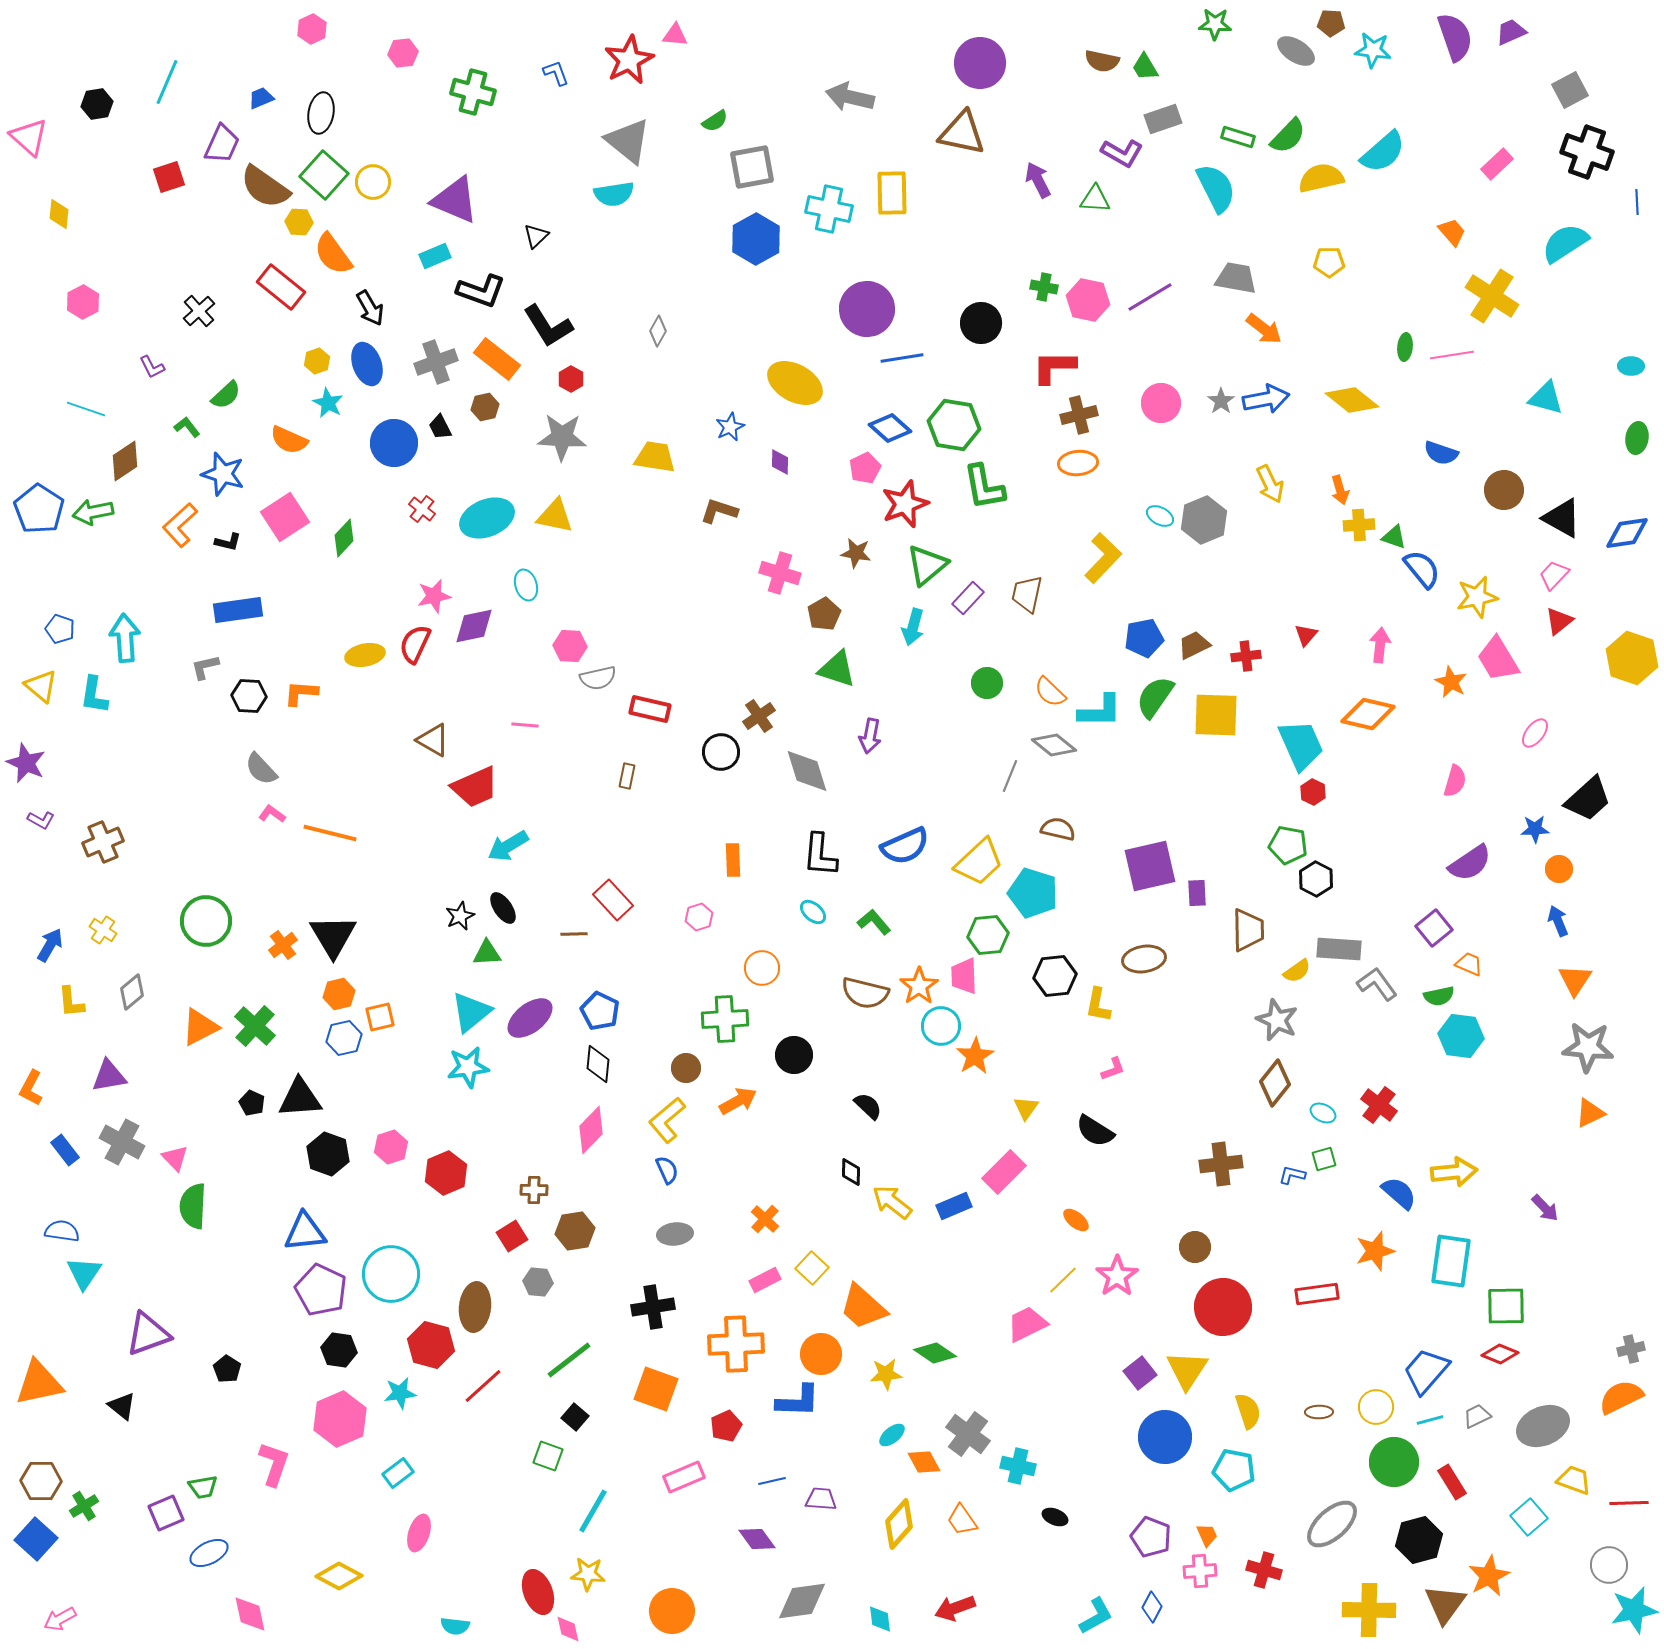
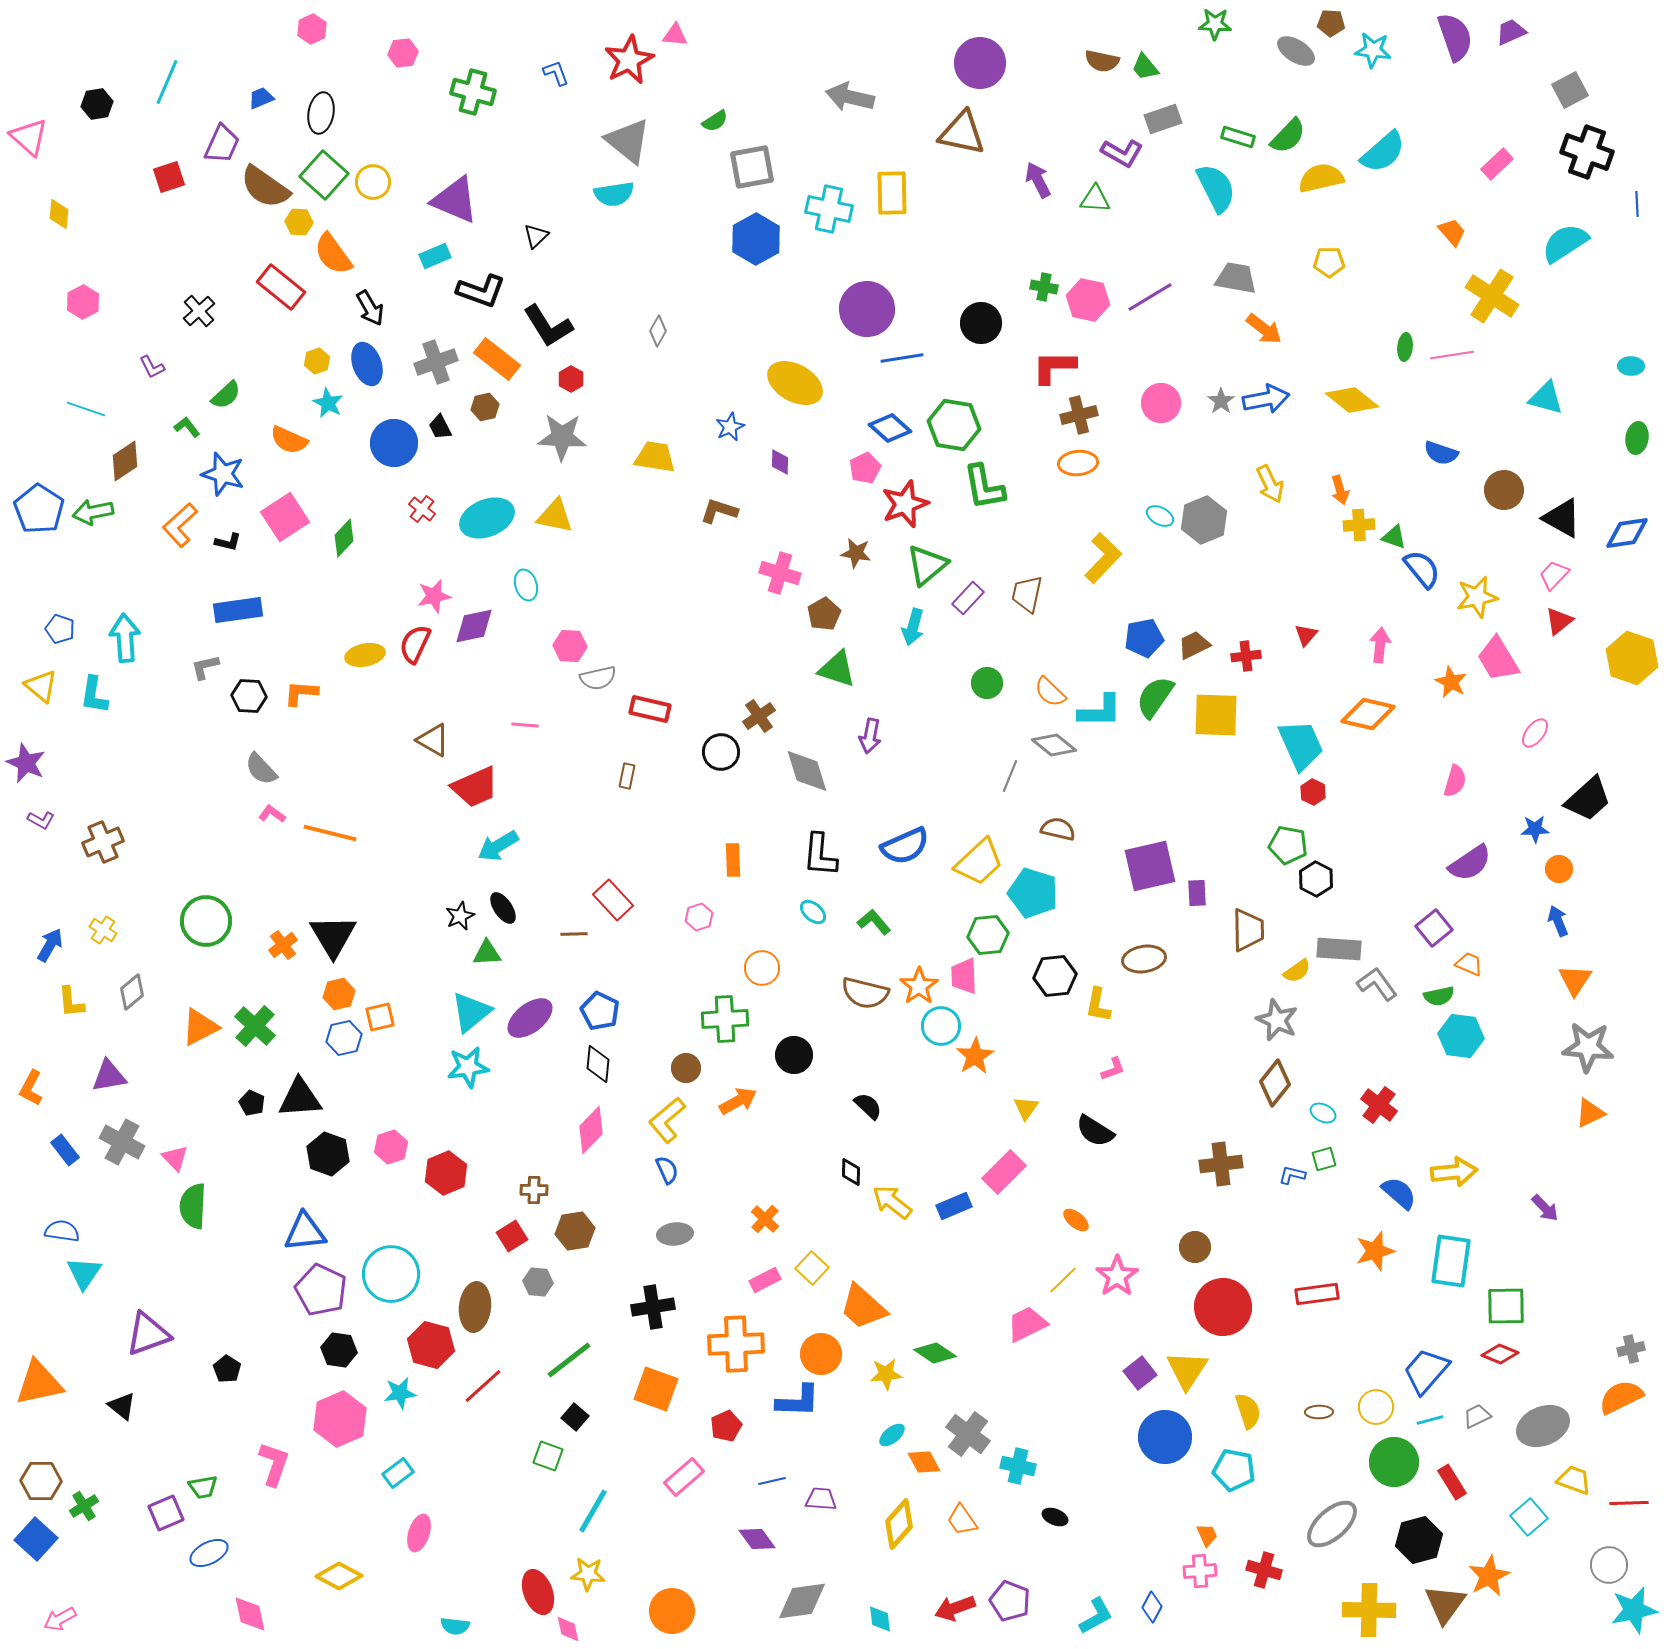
green trapezoid at (1145, 67): rotated 8 degrees counterclockwise
blue line at (1637, 202): moved 2 px down
cyan arrow at (508, 846): moved 10 px left
pink rectangle at (684, 1477): rotated 18 degrees counterclockwise
purple pentagon at (1151, 1537): moved 141 px left, 64 px down
